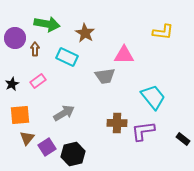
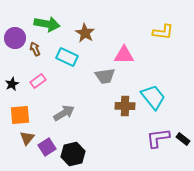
brown arrow: rotated 24 degrees counterclockwise
brown cross: moved 8 px right, 17 px up
purple L-shape: moved 15 px right, 7 px down
